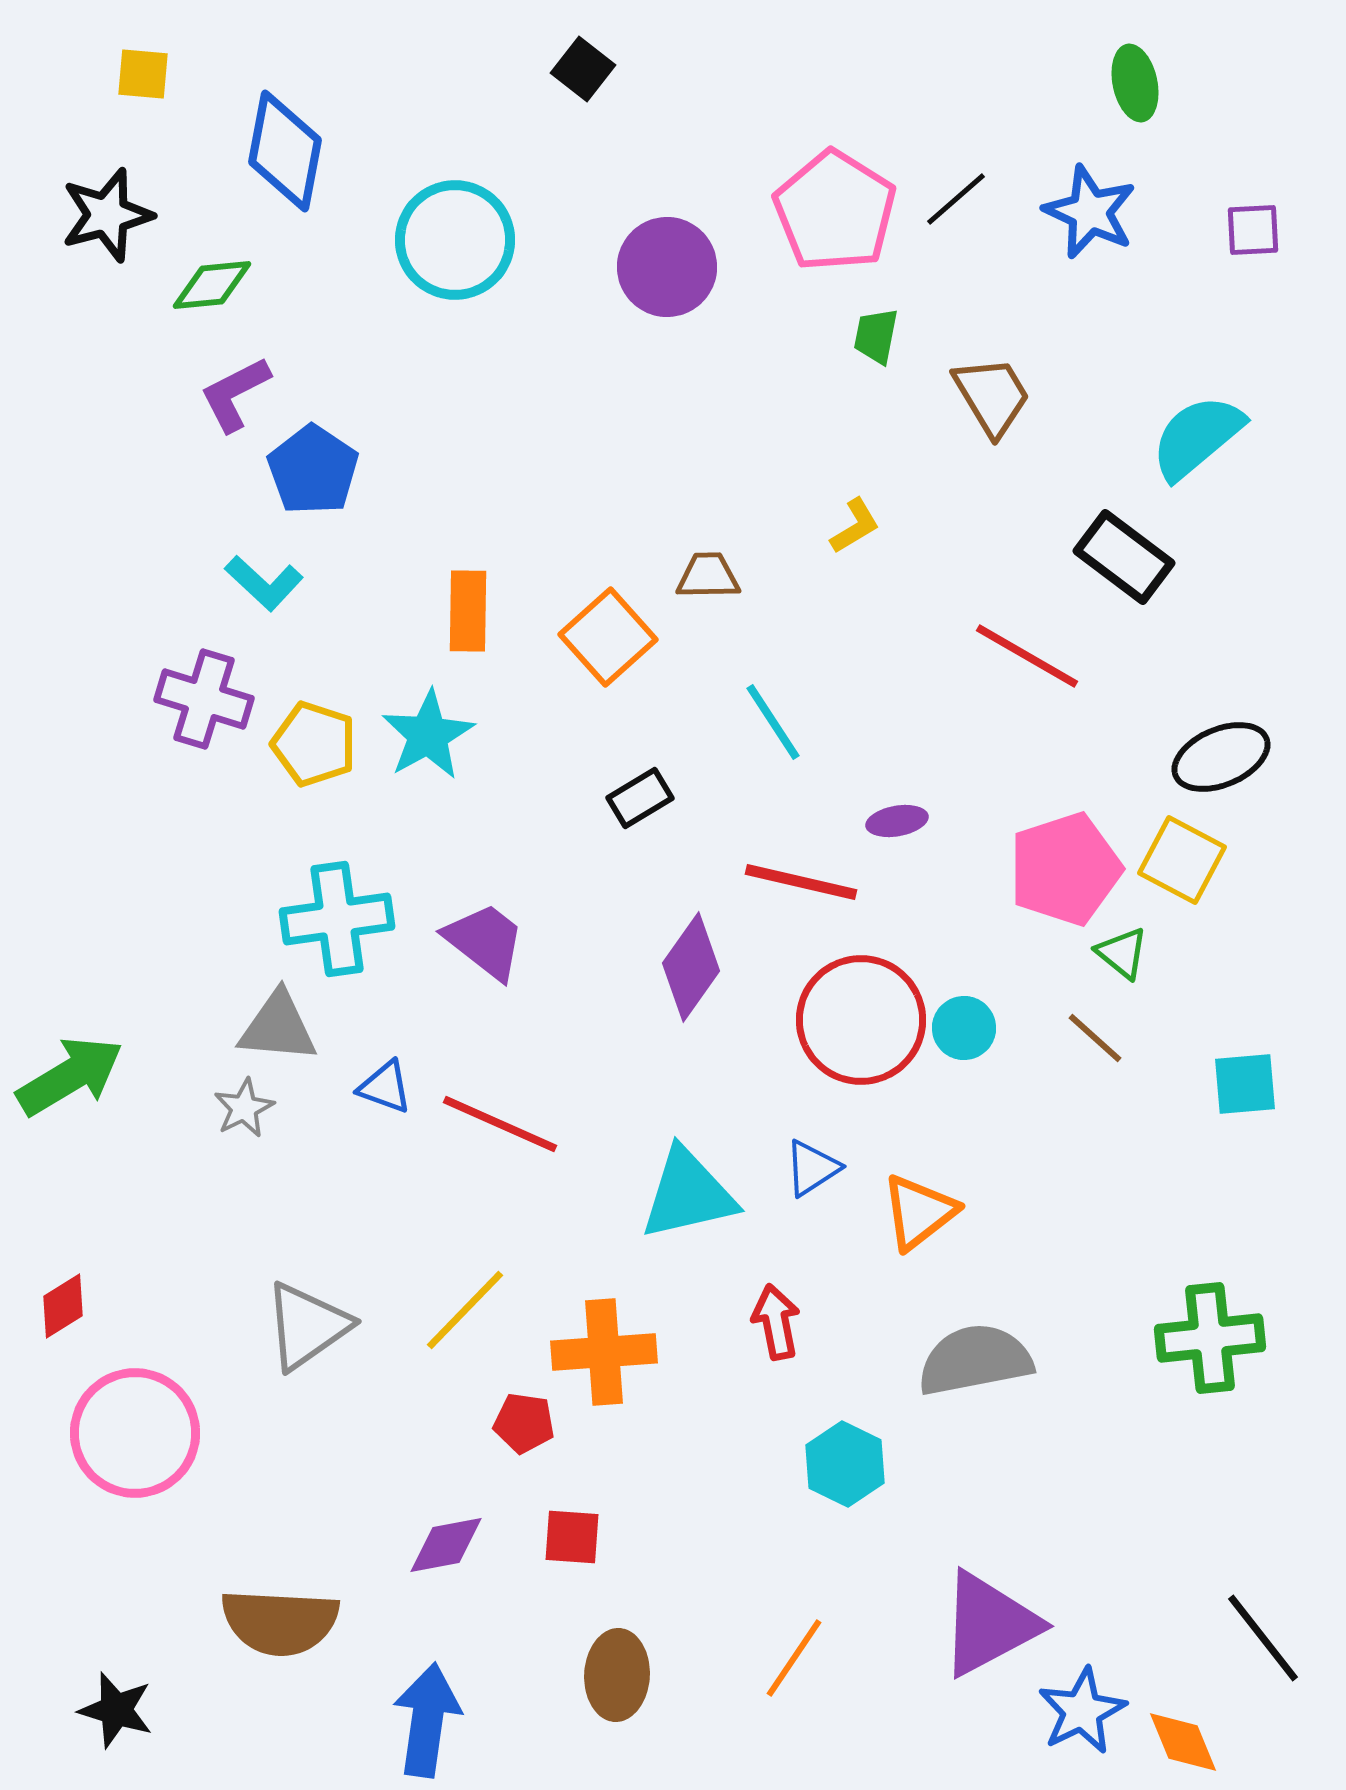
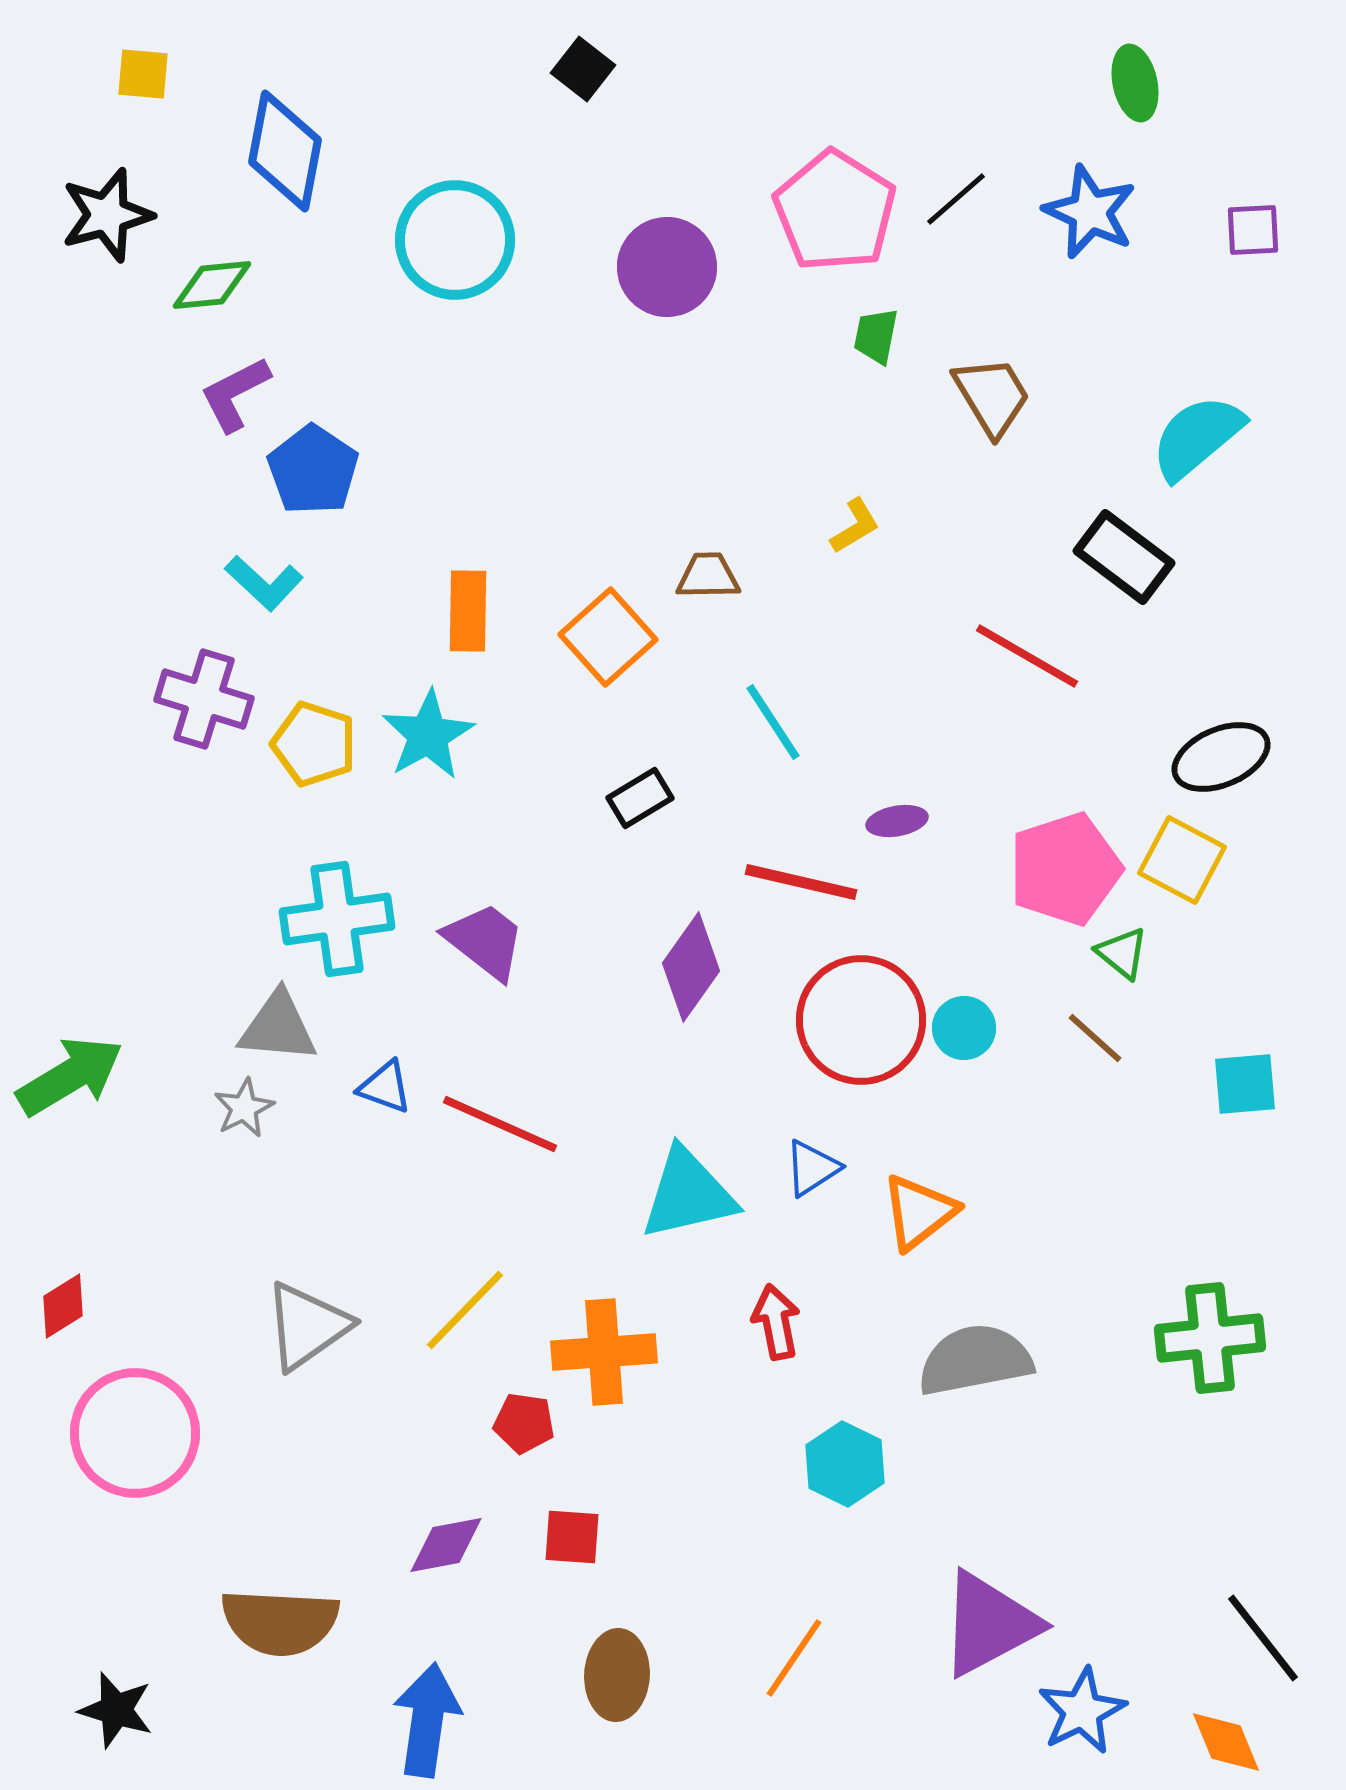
orange diamond at (1183, 1742): moved 43 px right
